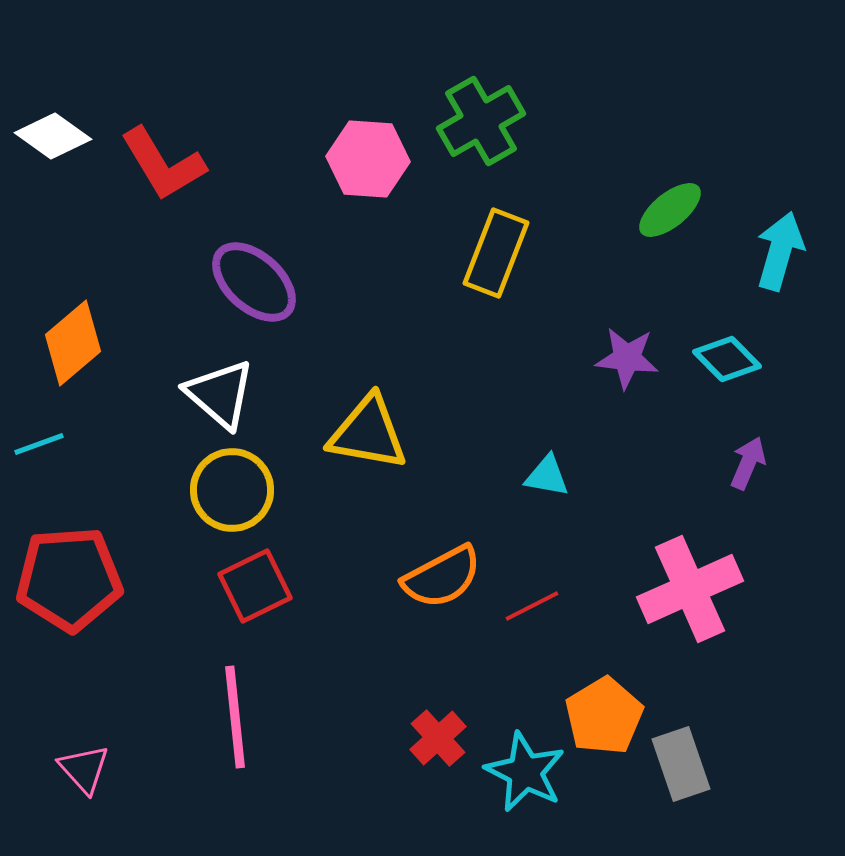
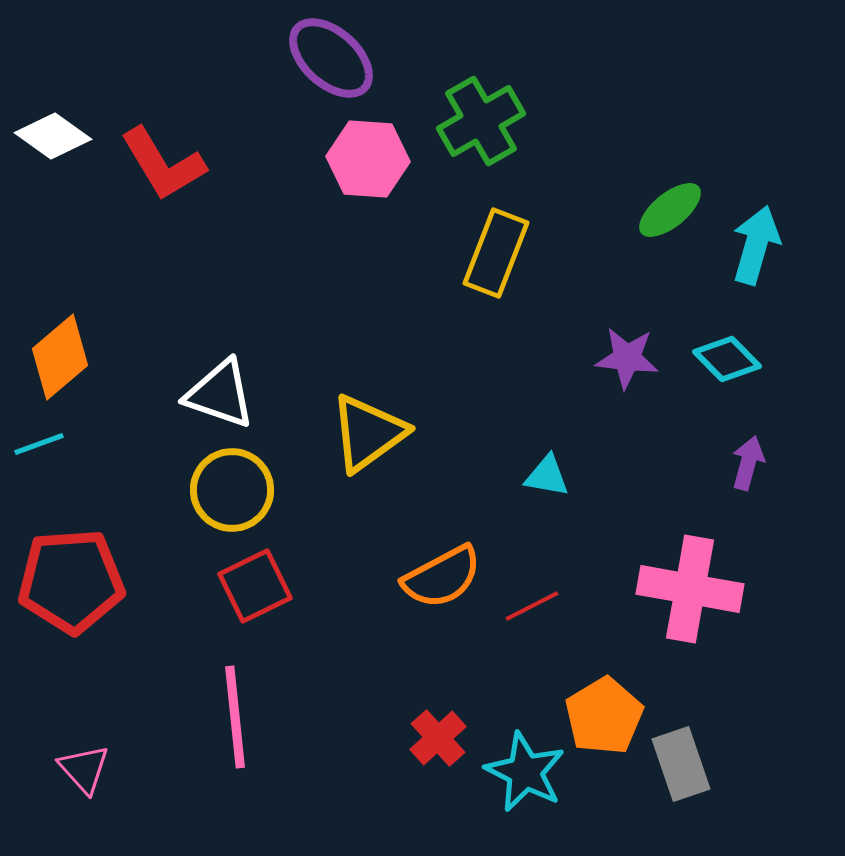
cyan arrow: moved 24 px left, 6 px up
purple ellipse: moved 77 px right, 224 px up
orange diamond: moved 13 px left, 14 px down
white triangle: rotated 22 degrees counterclockwise
yellow triangle: rotated 46 degrees counterclockwise
purple arrow: rotated 8 degrees counterclockwise
red pentagon: moved 2 px right, 2 px down
pink cross: rotated 34 degrees clockwise
